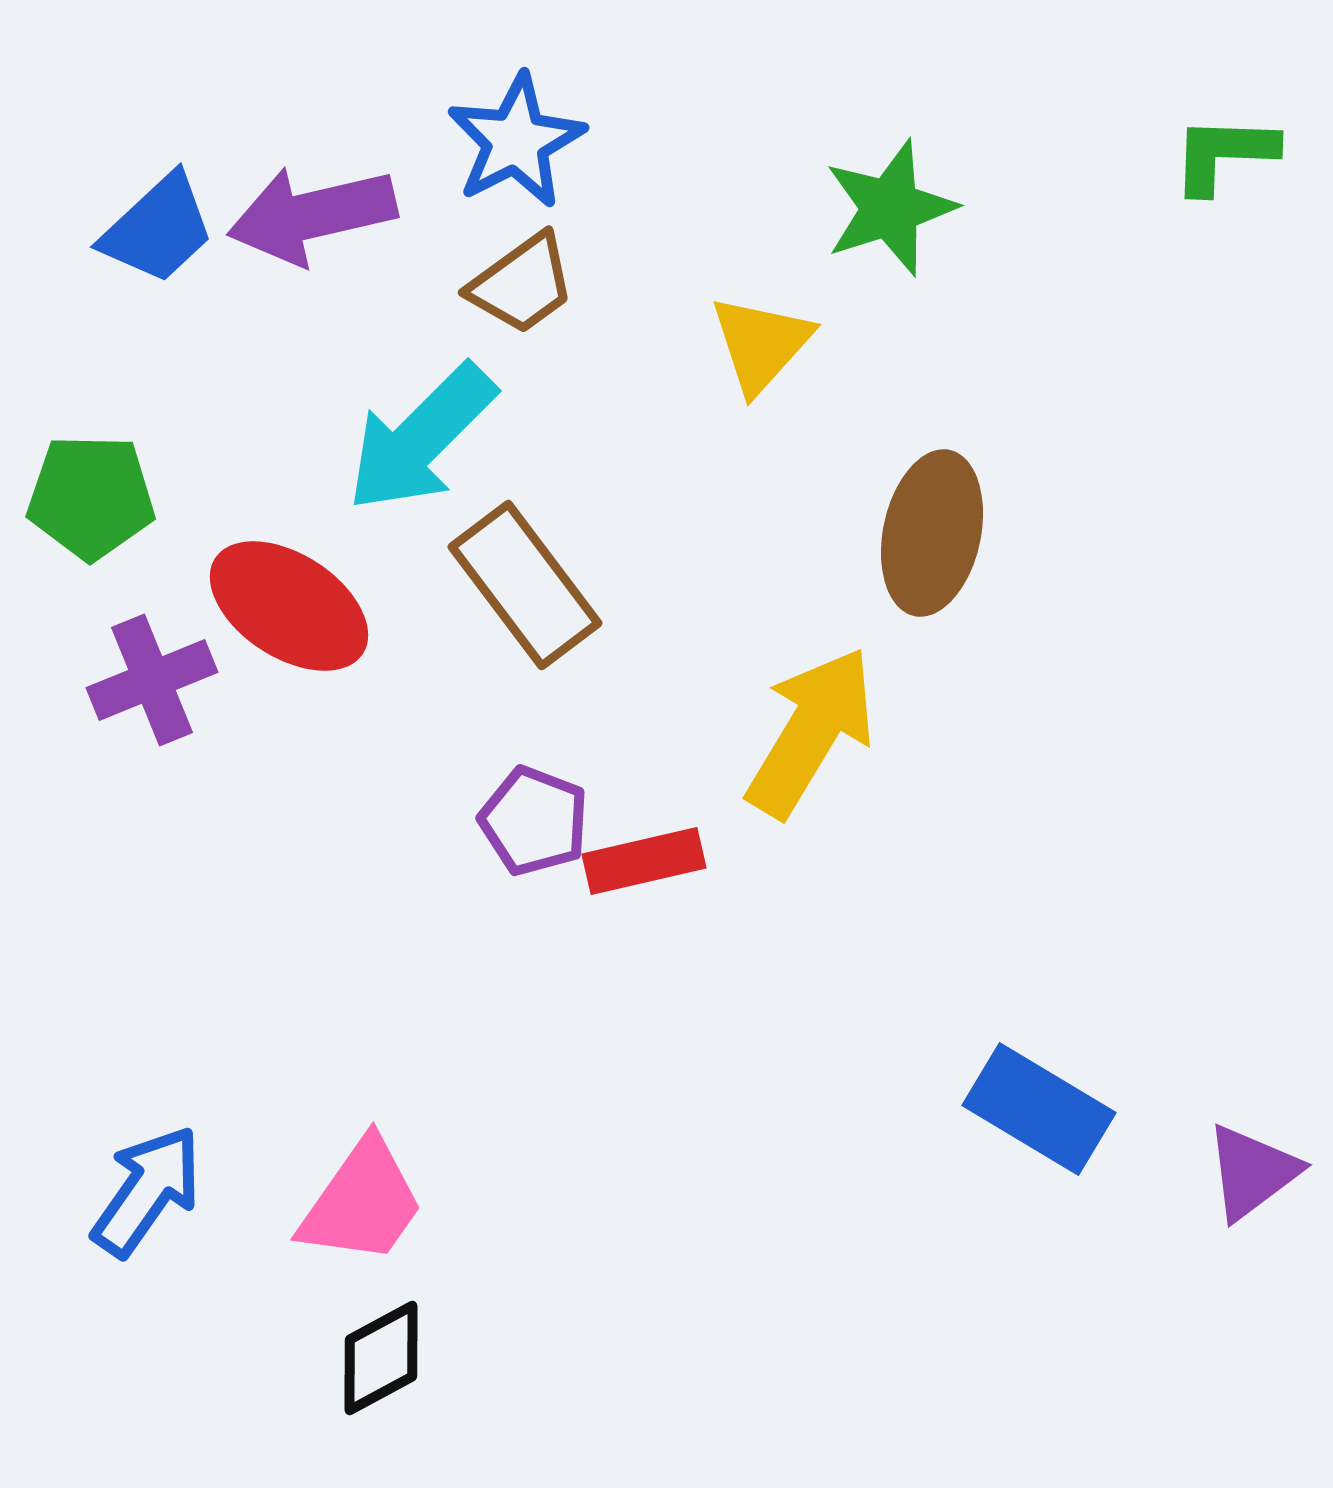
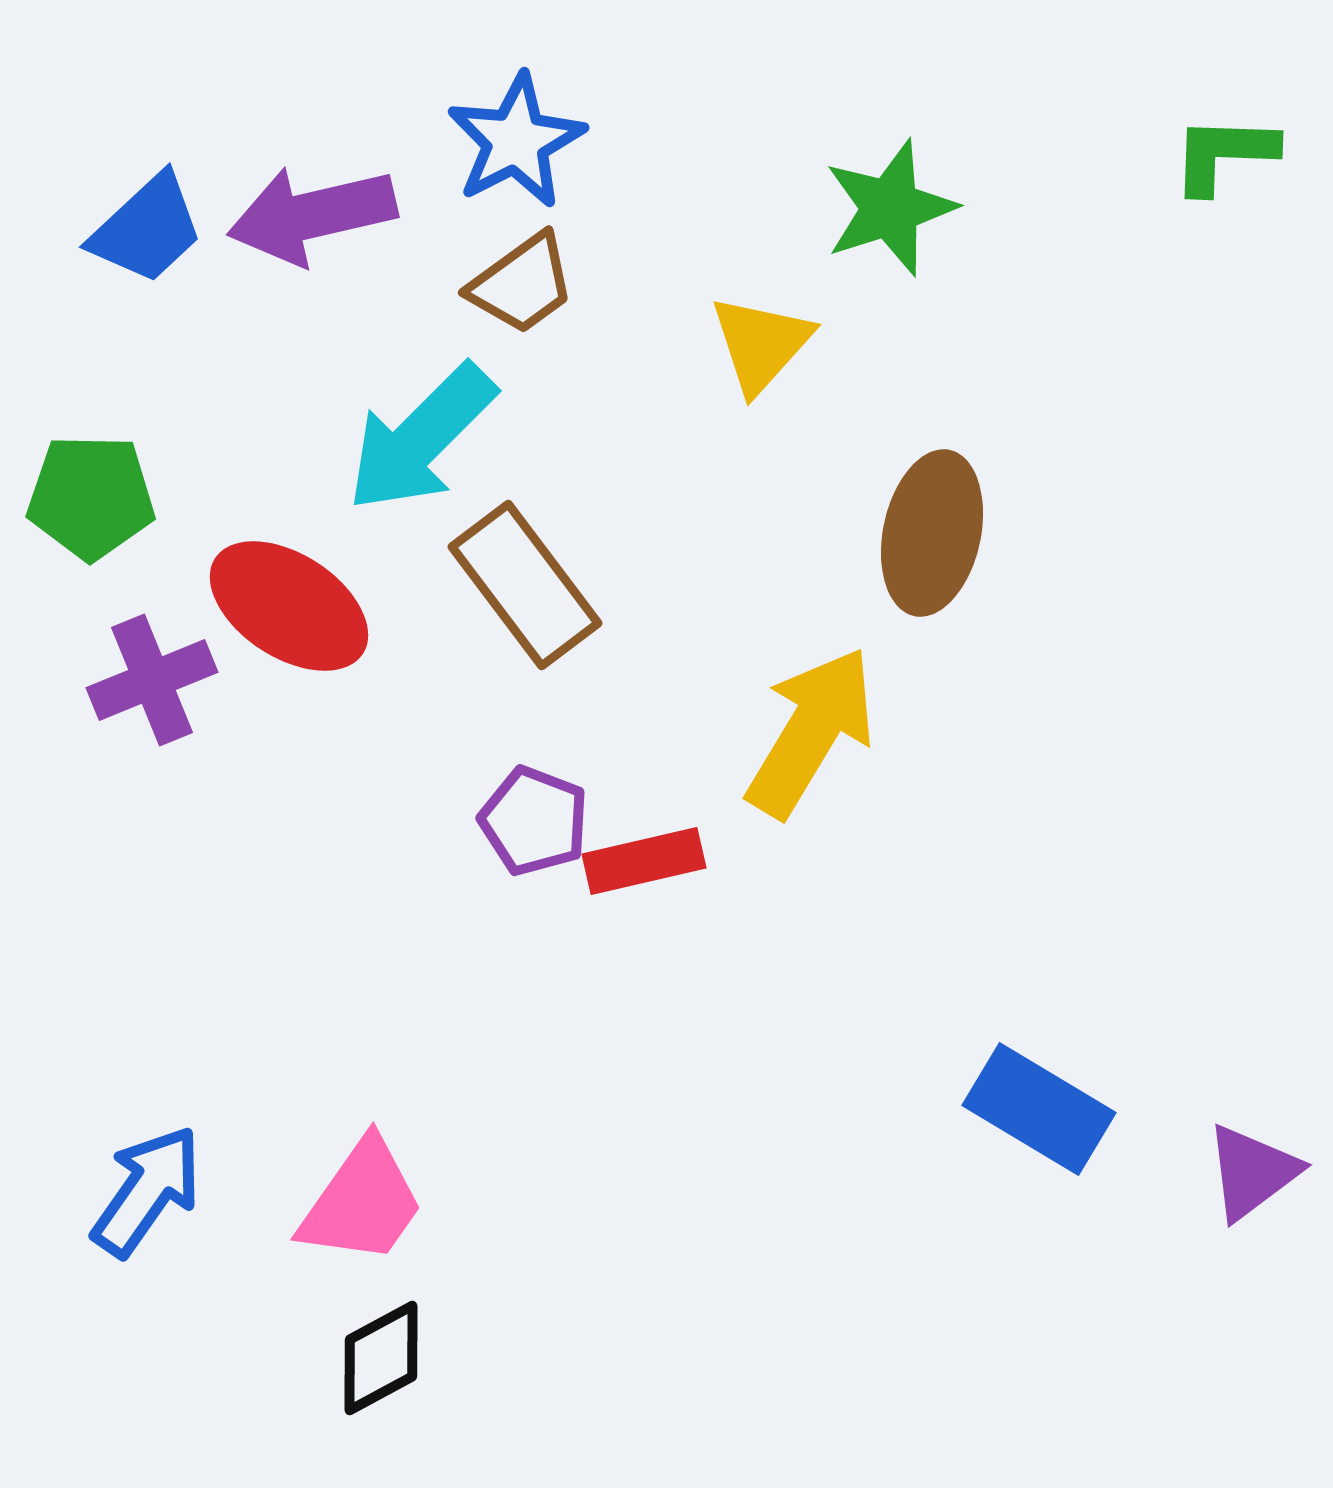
blue trapezoid: moved 11 px left
